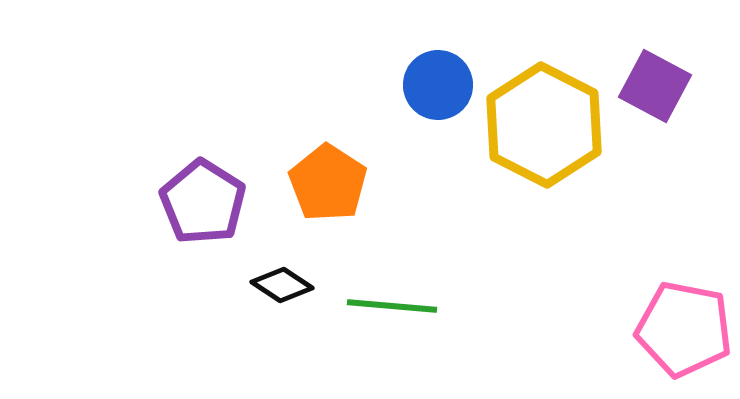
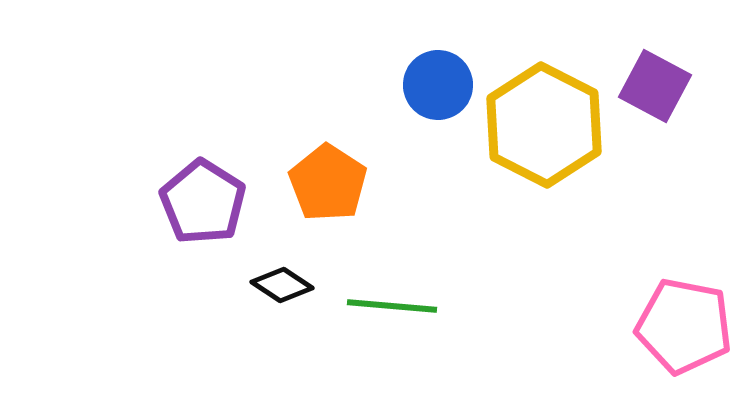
pink pentagon: moved 3 px up
